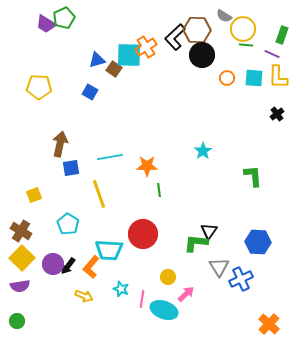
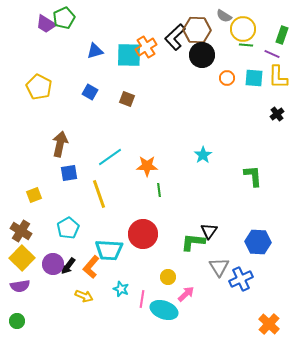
blue triangle at (97, 60): moved 2 px left, 9 px up
brown square at (114, 69): moved 13 px right, 30 px down; rotated 14 degrees counterclockwise
yellow pentagon at (39, 87): rotated 25 degrees clockwise
cyan star at (203, 151): moved 4 px down
cyan line at (110, 157): rotated 25 degrees counterclockwise
blue square at (71, 168): moved 2 px left, 5 px down
cyan pentagon at (68, 224): moved 4 px down; rotated 10 degrees clockwise
green L-shape at (196, 243): moved 3 px left, 1 px up
